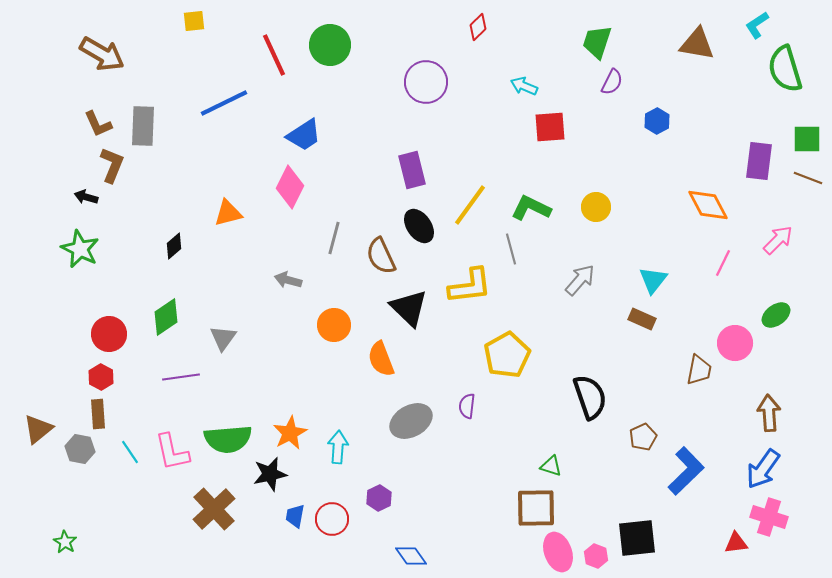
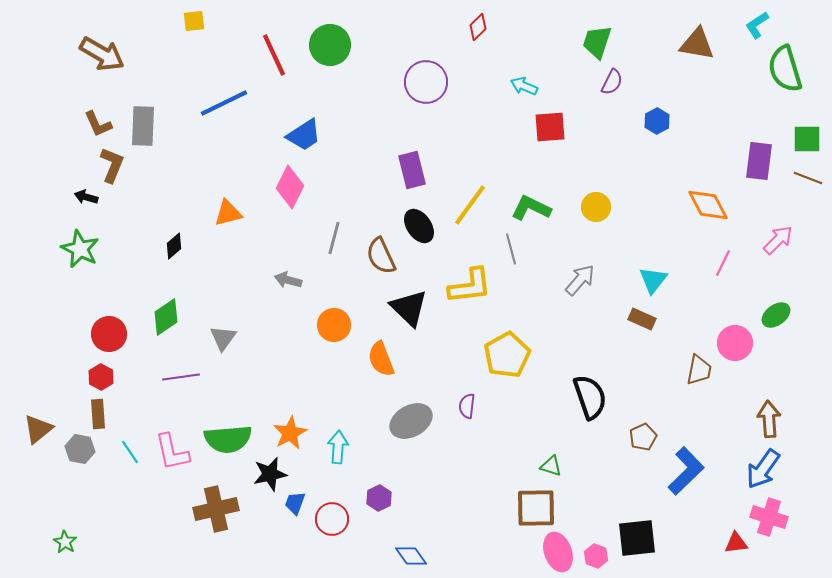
brown arrow at (769, 413): moved 6 px down
brown cross at (214, 509): moved 2 px right; rotated 30 degrees clockwise
blue trapezoid at (295, 516): moved 13 px up; rotated 10 degrees clockwise
